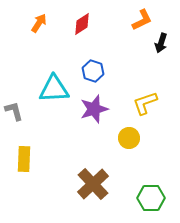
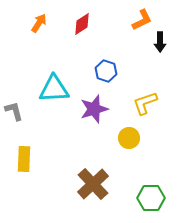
black arrow: moved 1 px left, 1 px up; rotated 18 degrees counterclockwise
blue hexagon: moved 13 px right
